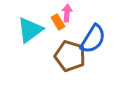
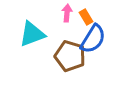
orange rectangle: moved 28 px right, 5 px up
cyan triangle: moved 2 px right, 4 px down; rotated 16 degrees clockwise
